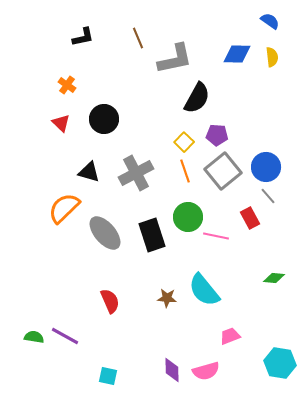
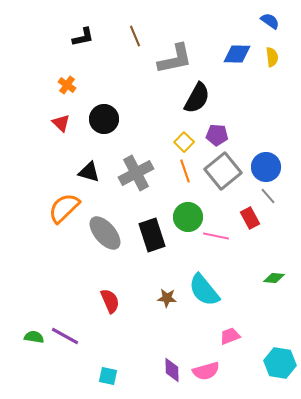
brown line: moved 3 px left, 2 px up
